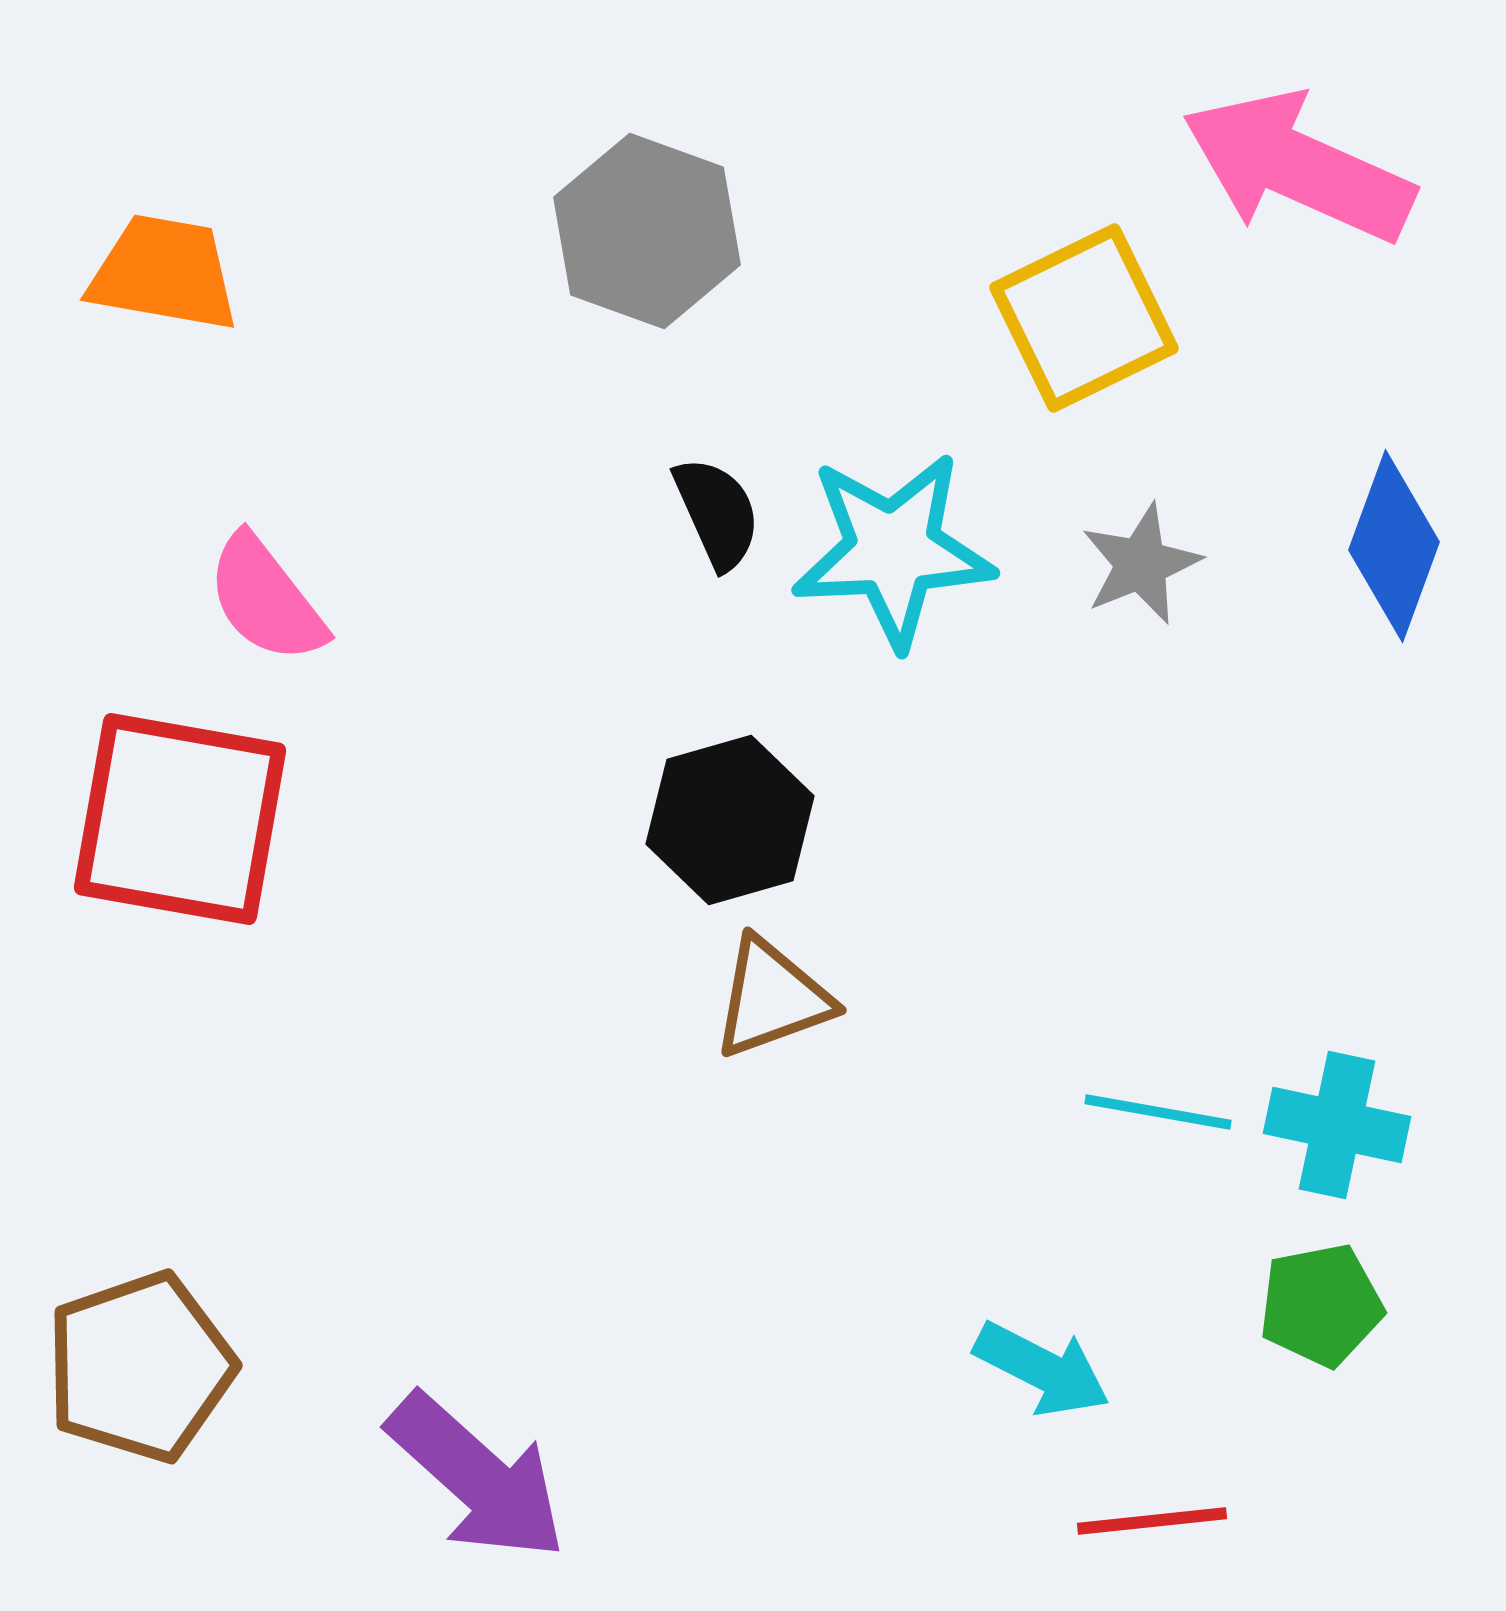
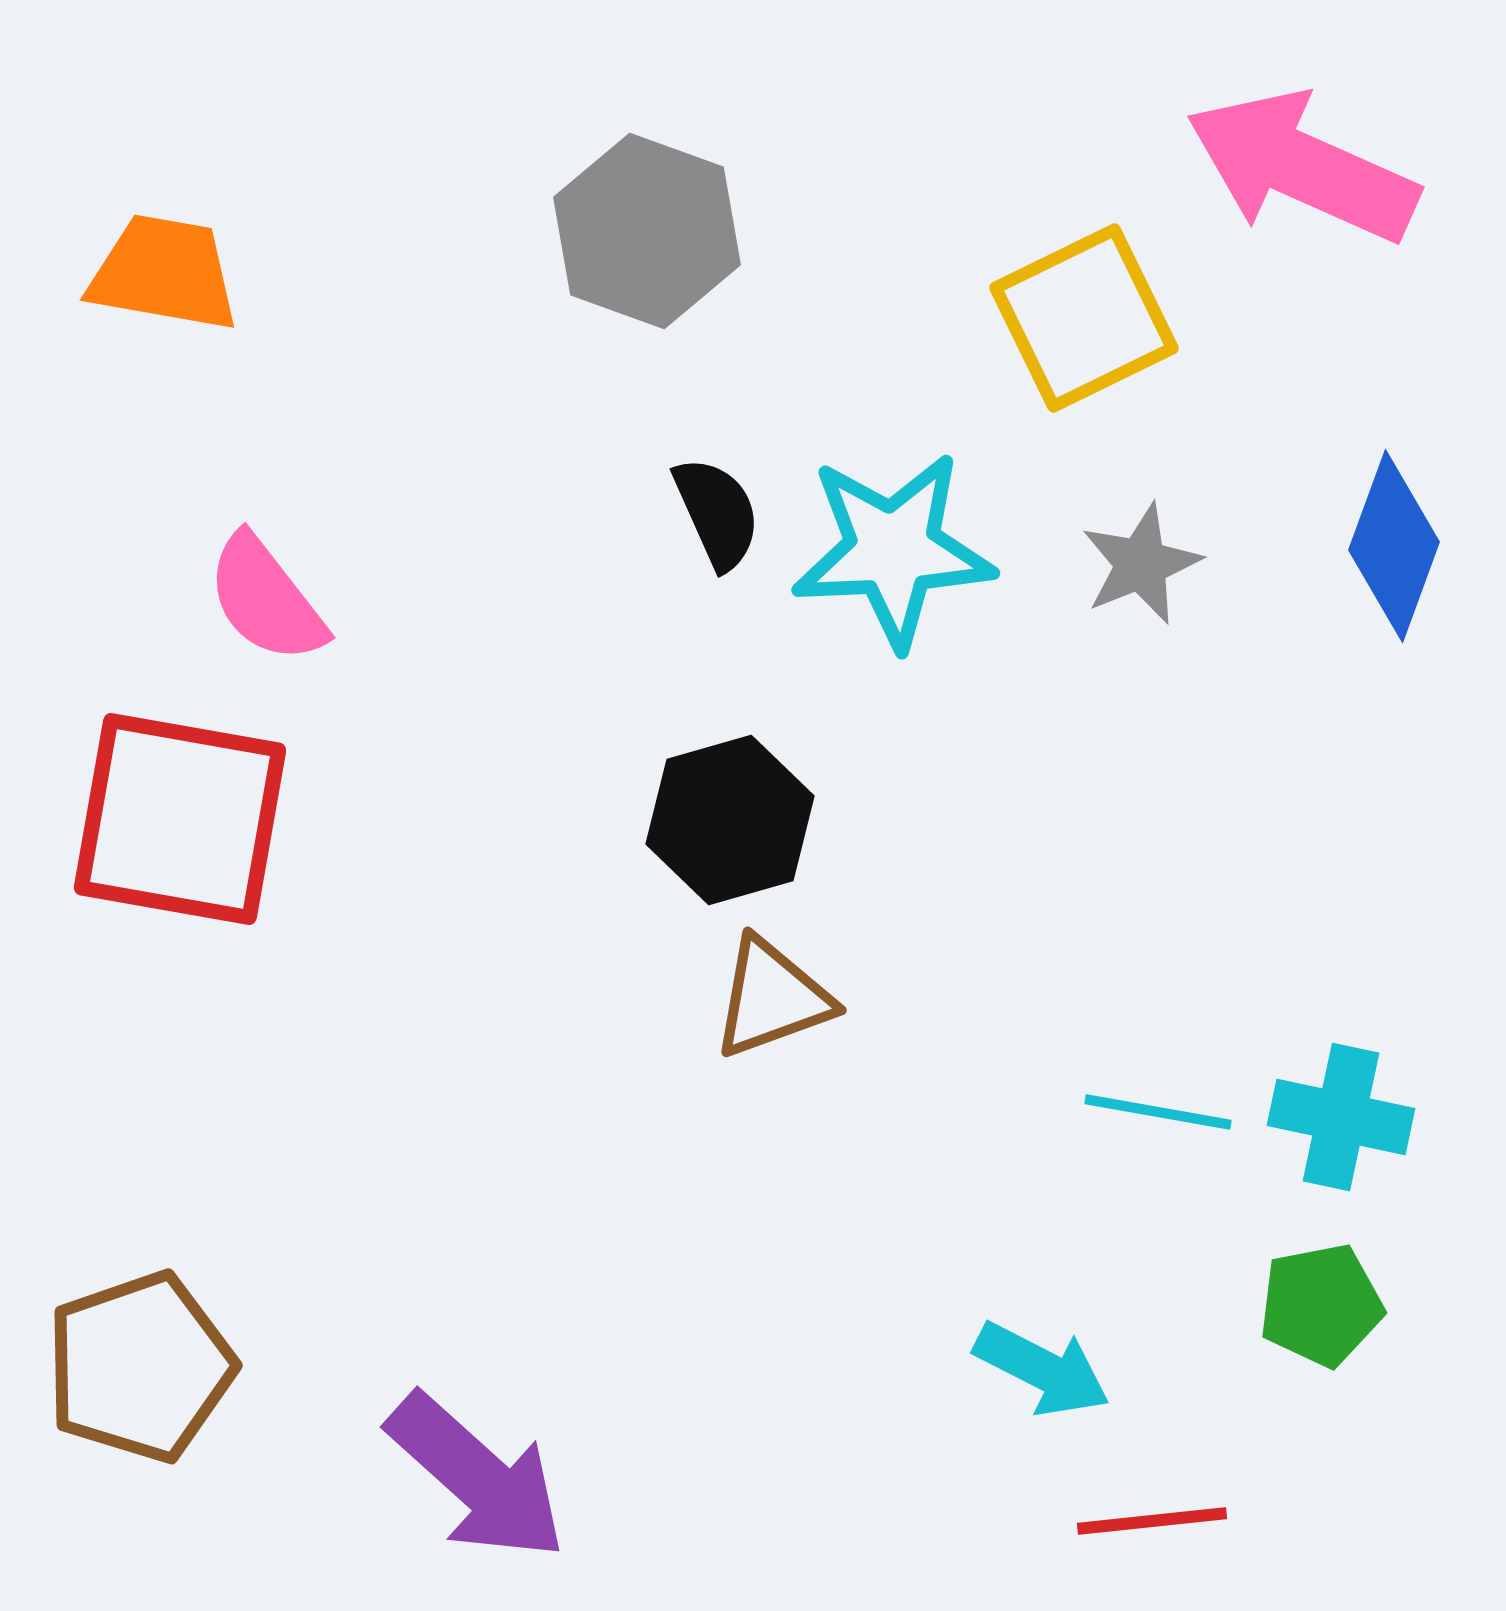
pink arrow: moved 4 px right
cyan cross: moved 4 px right, 8 px up
